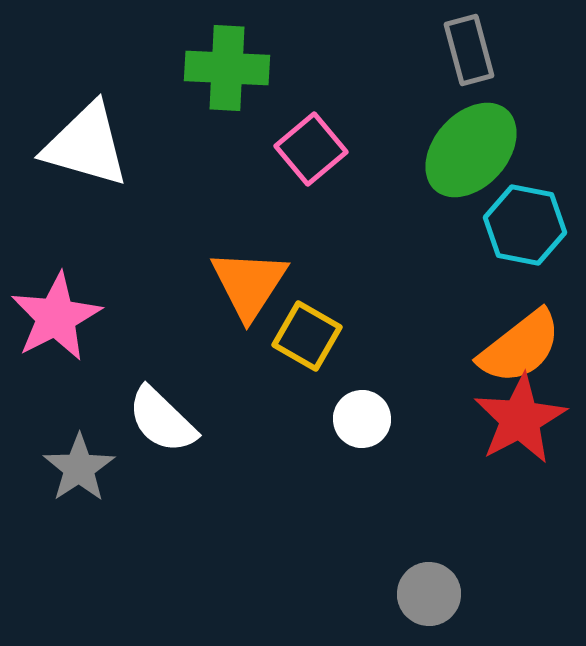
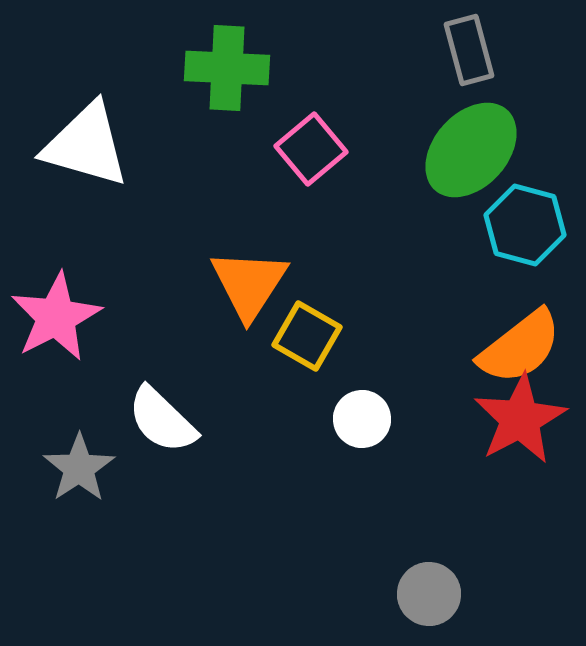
cyan hexagon: rotated 4 degrees clockwise
